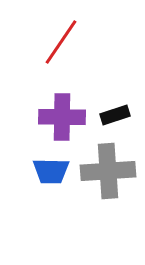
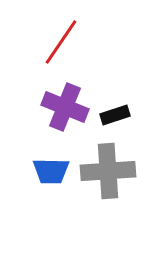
purple cross: moved 3 px right, 10 px up; rotated 21 degrees clockwise
